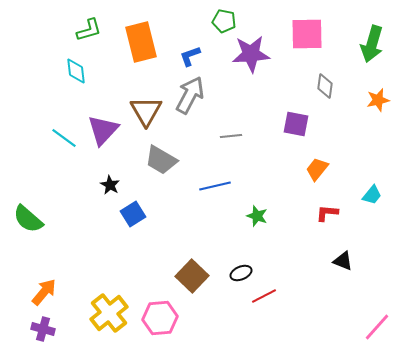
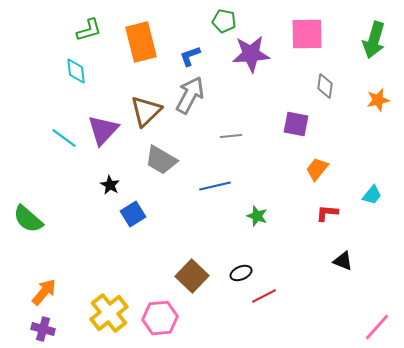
green arrow: moved 2 px right, 4 px up
brown triangle: rotated 16 degrees clockwise
